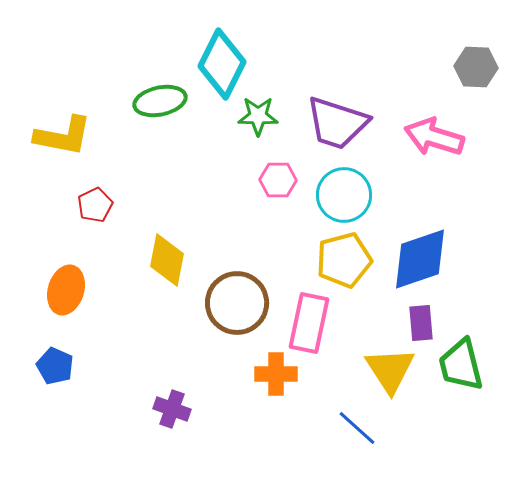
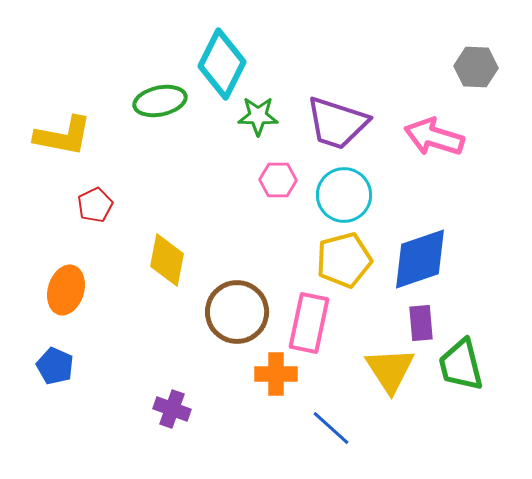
brown circle: moved 9 px down
blue line: moved 26 px left
